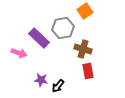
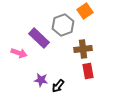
gray hexagon: moved 3 px up; rotated 10 degrees counterclockwise
brown cross: rotated 24 degrees counterclockwise
